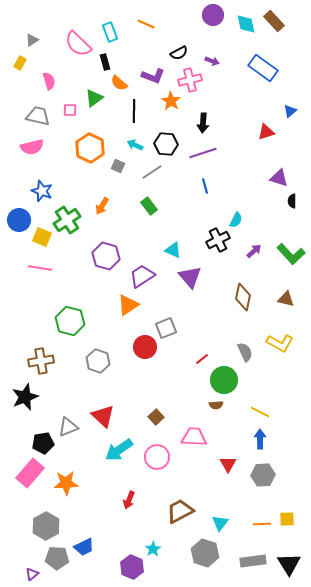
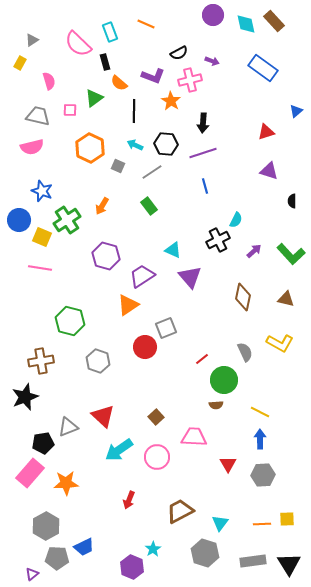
blue triangle at (290, 111): moved 6 px right
purple triangle at (279, 178): moved 10 px left, 7 px up
